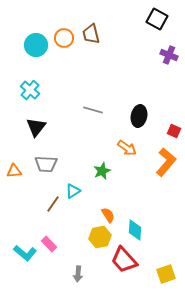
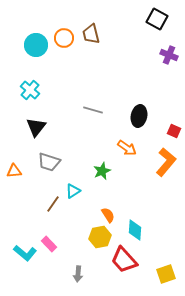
gray trapezoid: moved 3 px right, 2 px up; rotated 15 degrees clockwise
